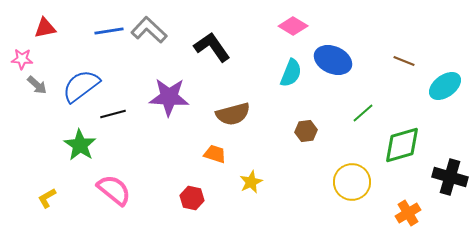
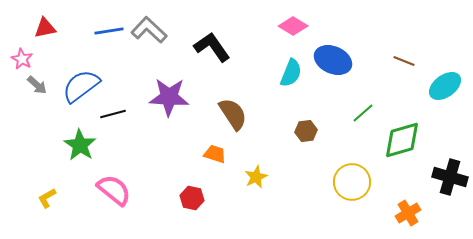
pink star: rotated 25 degrees clockwise
brown semicircle: rotated 108 degrees counterclockwise
green diamond: moved 5 px up
yellow star: moved 5 px right, 5 px up
